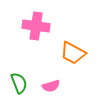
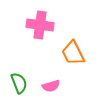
pink cross: moved 4 px right, 1 px up
orange trapezoid: rotated 36 degrees clockwise
